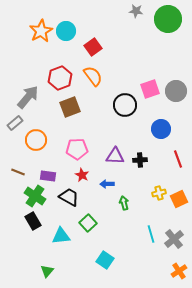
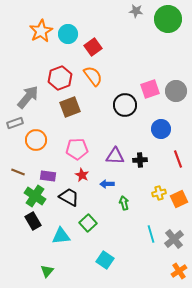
cyan circle: moved 2 px right, 3 px down
gray rectangle: rotated 21 degrees clockwise
